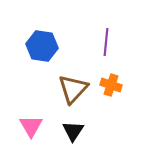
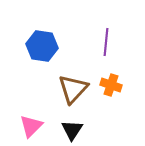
pink triangle: rotated 15 degrees clockwise
black triangle: moved 1 px left, 1 px up
